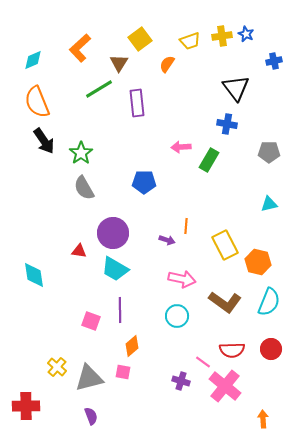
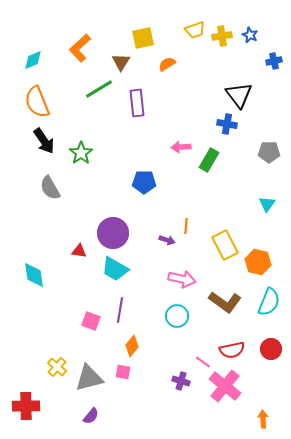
blue star at (246, 34): moved 4 px right, 1 px down
yellow square at (140, 39): moved 3 px right, 1 px up; rotated 25 degrees clockwise
yellow trapezoid at (190, 41): moved 5 px right, 11 px up
brown triangle at (119, 63): moved 2 px right, 1 px up
orange semicircle at (167, 64): rotated 24 degrees clockwise
black triangle at (236, 88): moved 3 px right, 7 px down
gray semicircle at (84, 188): moved 34 px left
cyan triangle at (269, 204): moved 2 px left; rotated 42 degrees counterclockwise
purple line at (120, 310): rotated 10 degrees clockwise
orange diamond at (132, 346): rotated 10 degrees counterclockwise
red semicircle at (232, 350): rotated 10 degrees counterclockwise
purple semicircle at (91, 416): rotated 60 degrees clockwise
